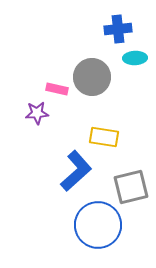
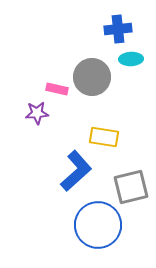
cyan ellipse: moved 4 px left, 1 px down
